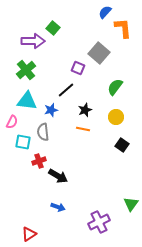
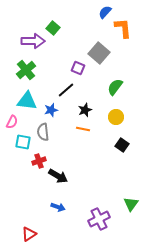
purple cross: moved 3 px up
